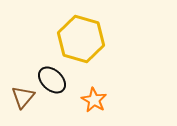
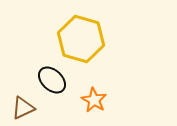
brown triangle: moved 11 px down; rotated 25 degrees clockwise
